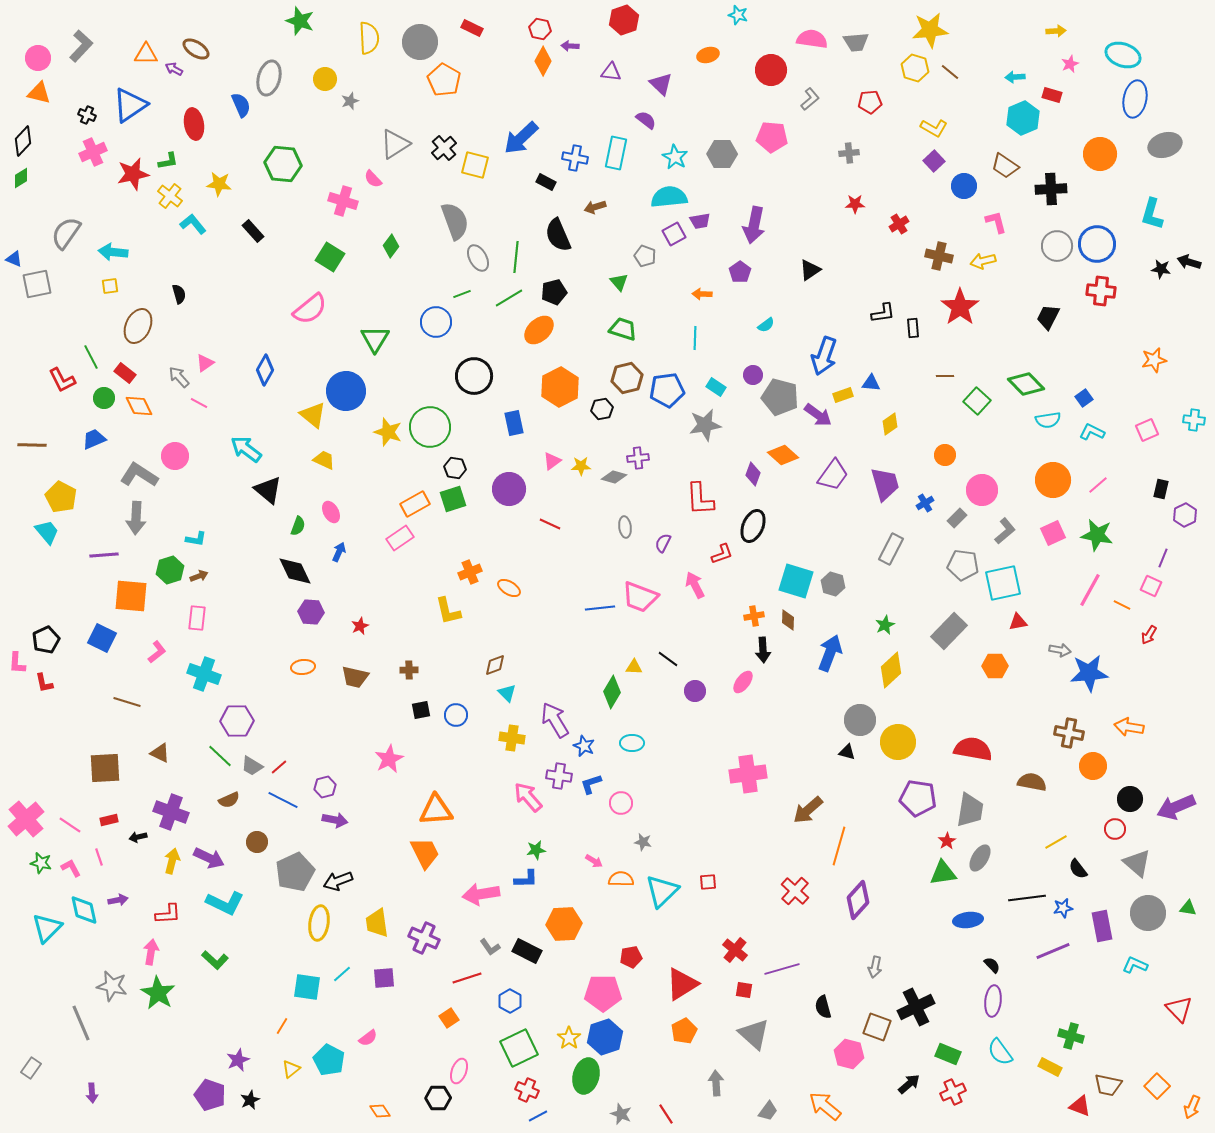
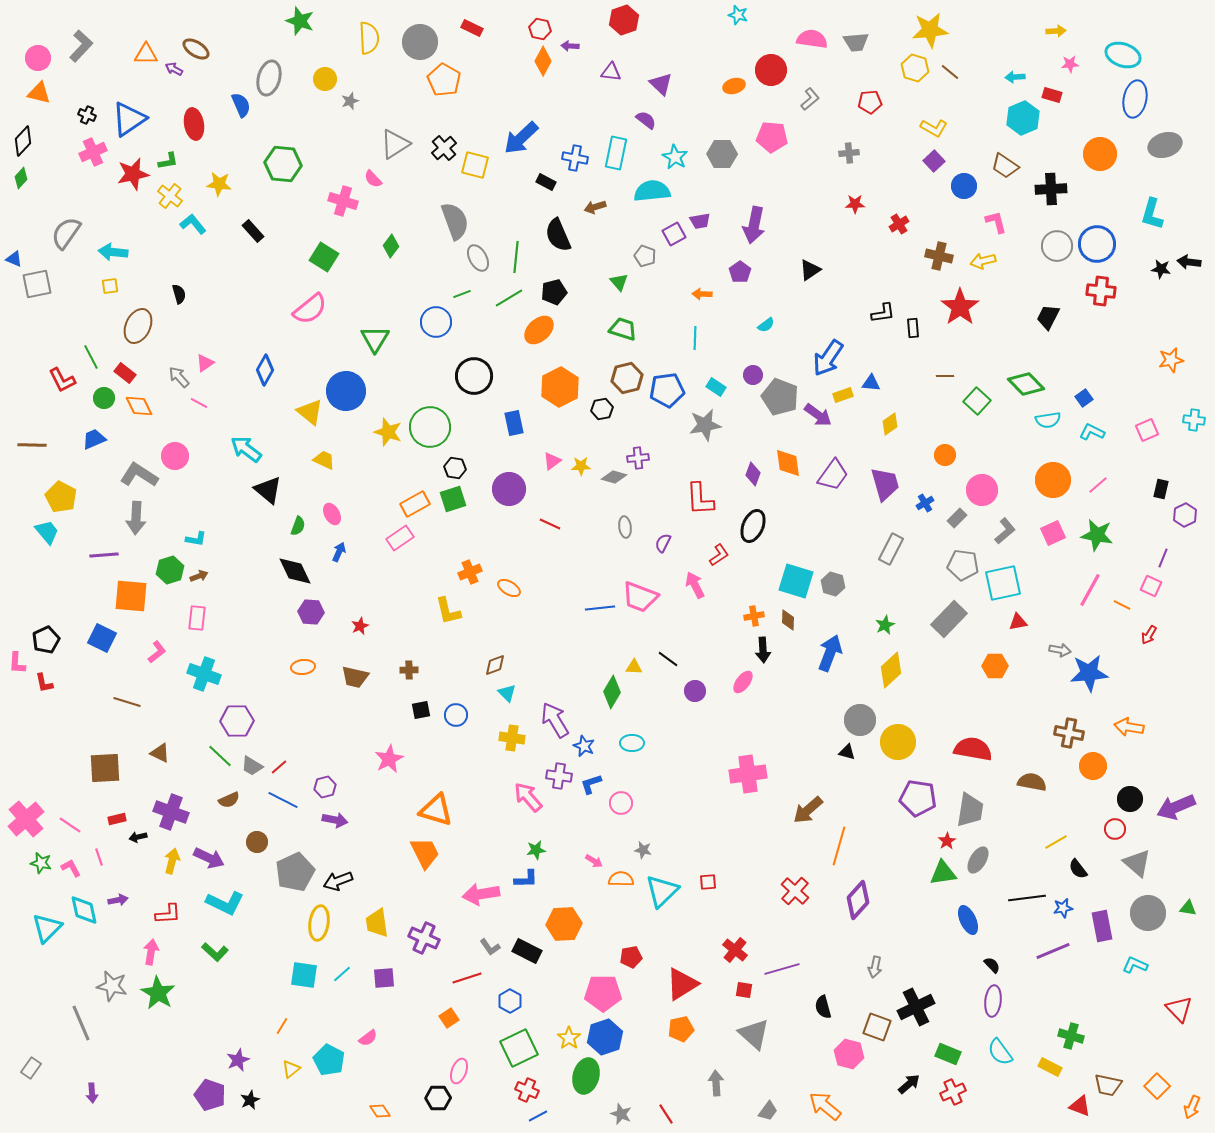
orange ellipse at (708, 55): moved 26 px right, 31 px down
pink star at (1070, 64): rotated 18 degrees clockwise
blue triangle at (130, 105): moved 1 px left, 14 px down
green diamond at (21, 178): rotated 15 degrees counterclockwise
cyan semicircle at (669, 197): moved 17 px left, 6 px up
green square at (330, 257): moved 6 px left
black arrow at (1189, 262): rotated 10 degrees counterclockwise
blue arrow at (824, 356): moved 4 px right, 2 px down; rotated 15 degrees clockwise
orange star at (1154, 360): moved 17 px right
gray pentagon at (780, 397): rotated 6 degrees clockwise
yellow triangle at (313, 415): moved 3 px left, 3 px up
orange diamond at (783, 455): moved 5 px right, 8 px down; rotated 40 degrees clockwise
pink ellipse at (331, 512): moved 1 px right, 2 px down
red L-shape at (722, 554): moved 3 px left, 1 px down; rotated 15 degrees counterclockwise
gray rectangle at (949, 631): moved 12 px up
orange triangle at (436, 810): rotated 21 degrees clockwise
red rectangle at (109, 820): moved 8 px right, 1 px up
gray star at (643, 842): moved 8 px down
gray ellipse at (980, 858): moved 2 px left, 2 px down
blue ellipse at (968, 920): rotated 72 degrees clockwise
green L-shape at (215, 960): moved 8 px up
cyan square at (307, 987): moved 3 px left, 12 px up
orange pentagon at (684, 1031): moved 3 px left, 2 px up; rotated 15 degrees clockwise
